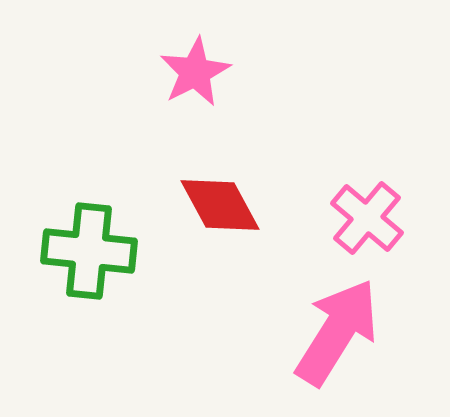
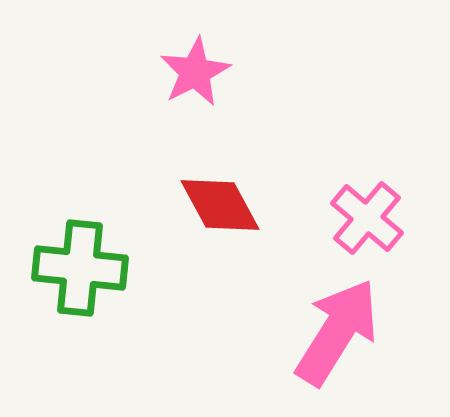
green cross: moved 9 px left, 17 px down
